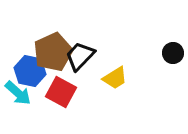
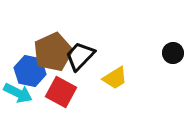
cyan arrow: rotated 16 degrees counterclockwise
